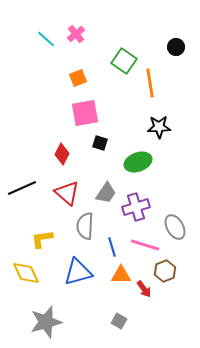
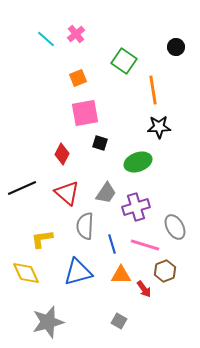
orange line: moved 3 px right, 7 px down
blue line: moved 3 px up
gray star: moved 2 px right
